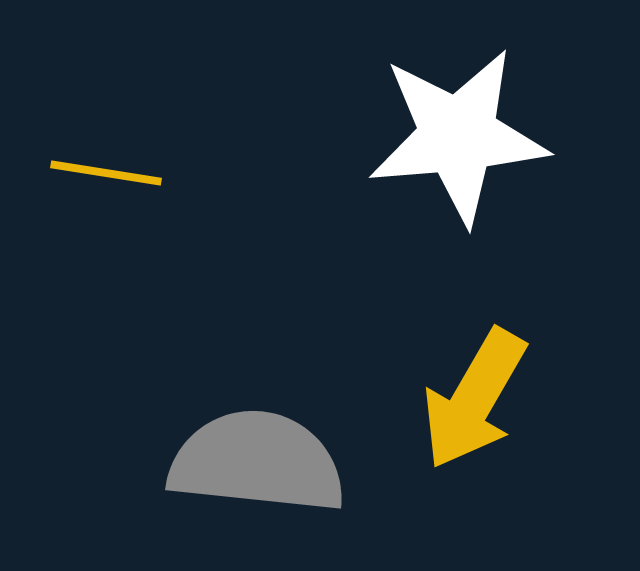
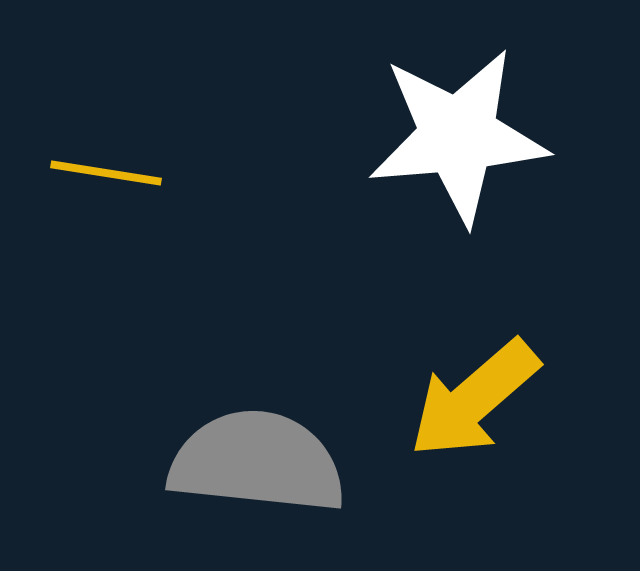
yellow arrow: rotated 19 degrees clockwise
